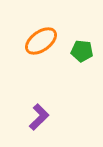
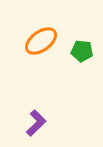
purple L-shape: moved 3 px left, 6 px down
